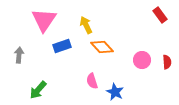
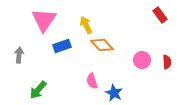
orange diamond: moved 2 px up
blue star: moved 1 px left, 1 px down
